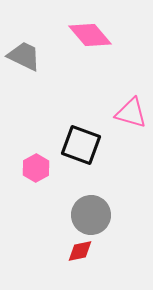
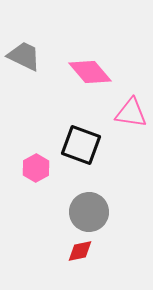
pink diamond: moved 37 px down
pink triangle: rotated 8 degrees counterclockwise
gray circle: moved 2 px left, 3 px up
